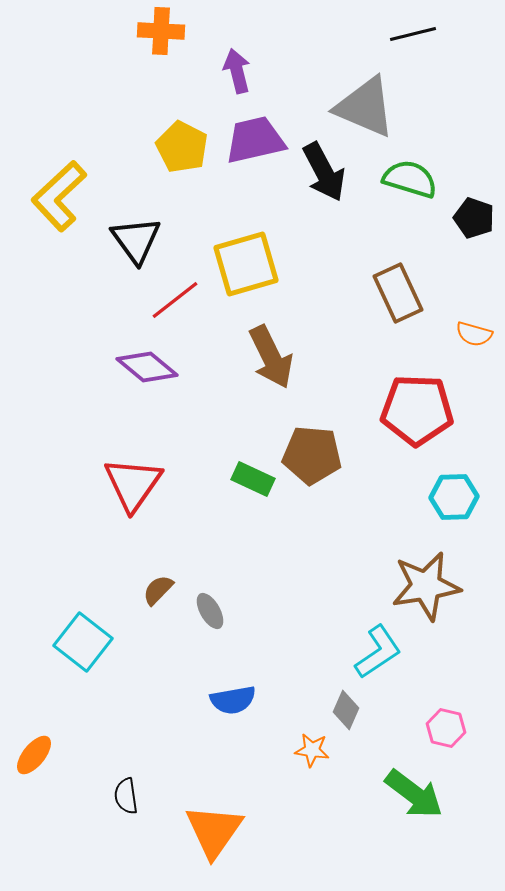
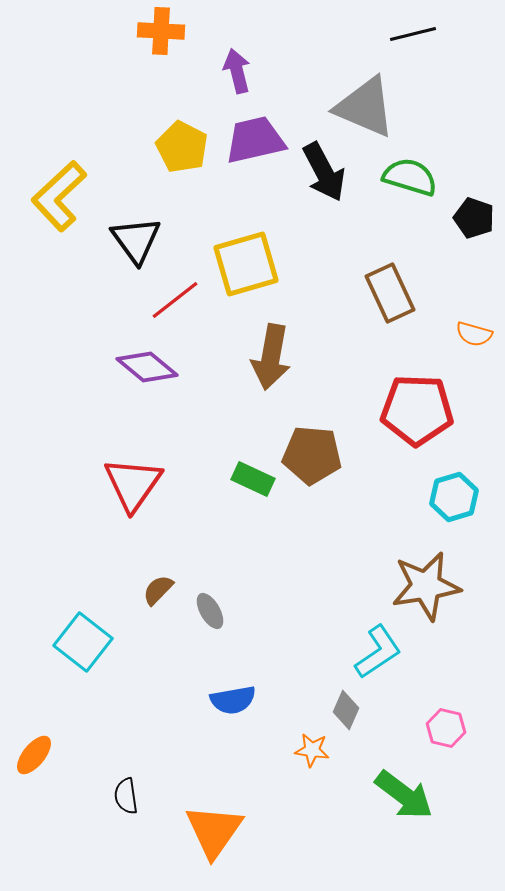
green semicircle: moved 2 px up
brown rectangle: moved 8 px left
brown arrow: rotated 36 degrees clockwise
cyan hexagon: rotated 15 degrees counterclockwise
green arrow: moved 10 px left, 1 px down
